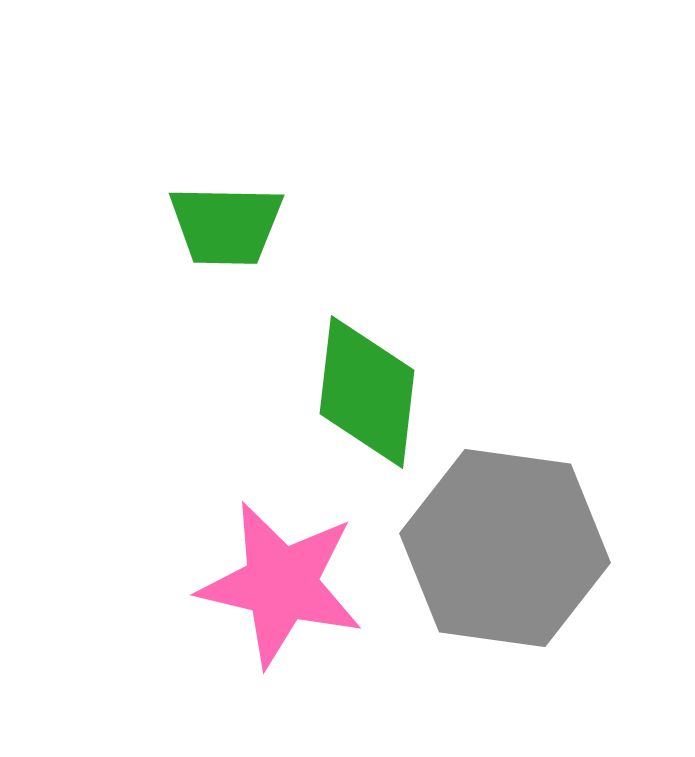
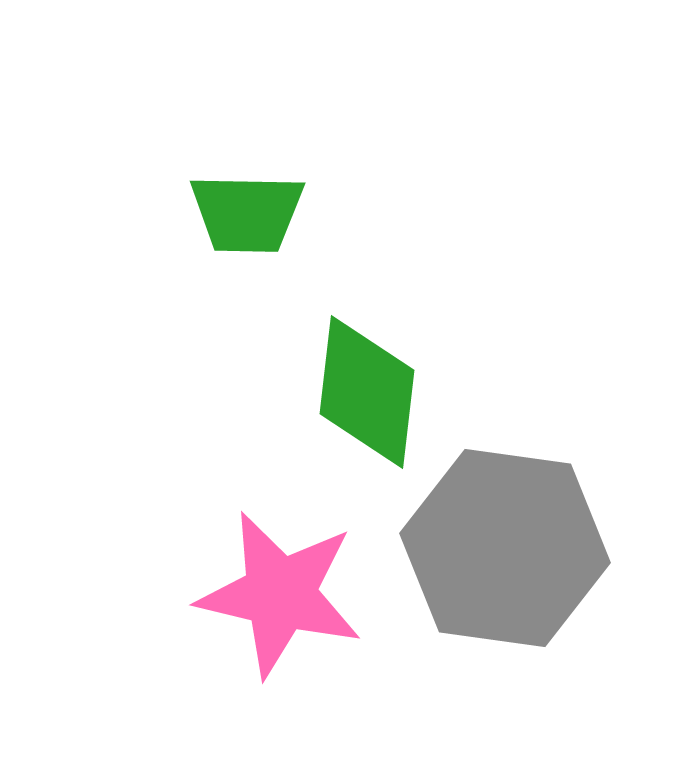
green trapezoid: moved 21 px right, 12 px up
pink star: moved 1 px left, 10 px down
